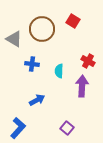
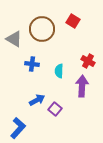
purple square: moved 12 px left, 19 px up
